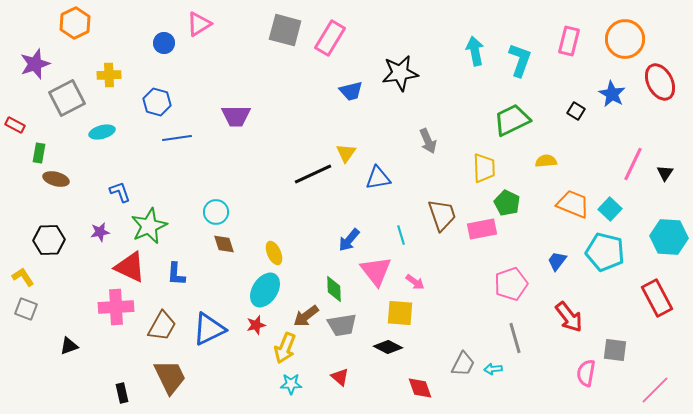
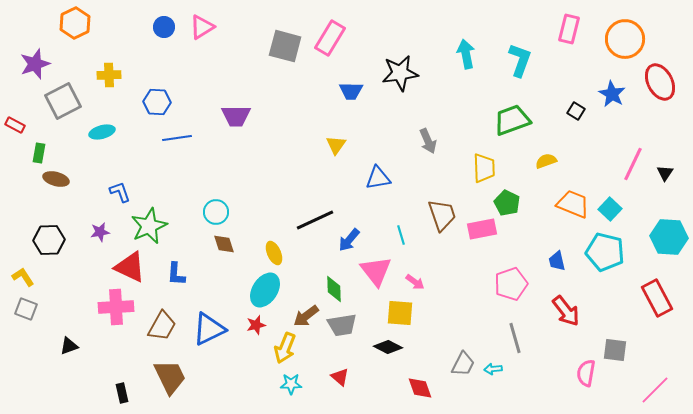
pink triangle at (199, 24): moved 3 px right, 3 px down
gray square at (285, 30): moved 16 px down
pink rectangle at (569, 41): moved 12 px up
blue circle at (164, 43): moved 16 px up
cyan arrow at (475, 51): moved 9 px left, 3 px down
blue trapezoid at (351, 91): rotated 15 degrees clockwise
gray square at (67, 98): moved 4 px left, 3 px down
blue hexagon at (157, 102): rotated 12 degrees counterclockwise
green trapezoid at (512, 120): rotated 6 degrees clockwise
yellow triangle at (346, 153): moved 10 px left, 8 px up
yellow semicircle at (546, 161): rotated 15 degrees counterclockwise
black line at (313, 174): moved 2 px right, 46 px down
blue trapezoid at (557, 261): rotated 50 degrees counterclockwise
red arrow at (569, 317): moved 3 px left, 6 px up
